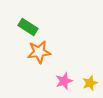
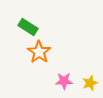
orange star: rotated 30 degrees counterclockwise
pink star: rotated 18 degrees clockwise
